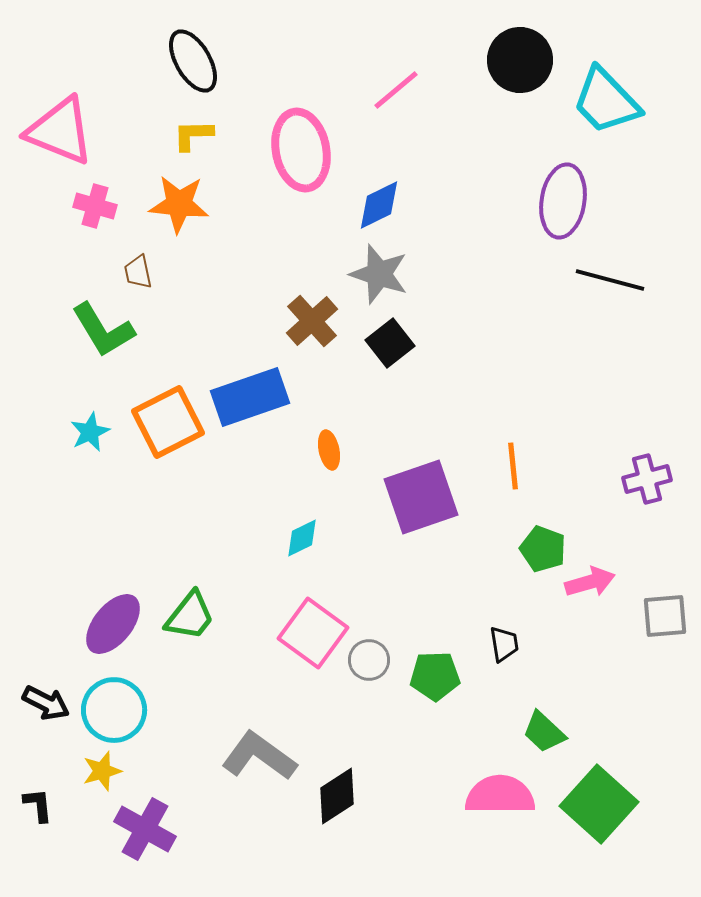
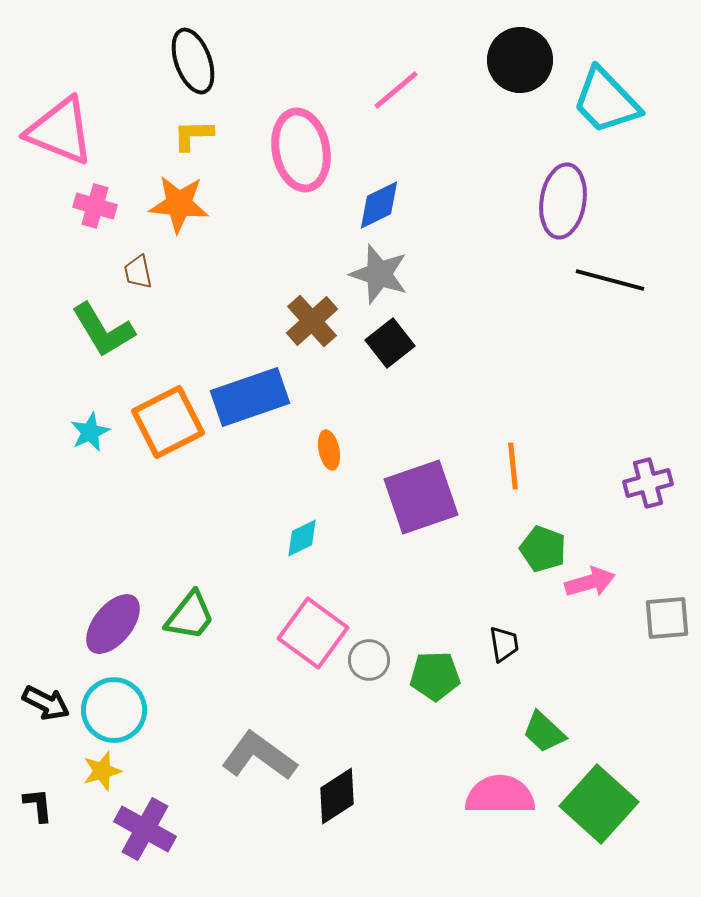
black ellipse at (193, 61): rotated 10 degrees clockwise
purple cross at (647, 479): moved 1 px right, 4 px down
gray square at (665, 616): moved 2 px right, 2 px down
